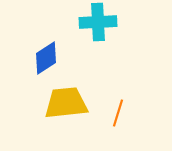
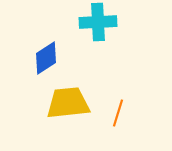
yellow trapezoid: moved 2 px right
